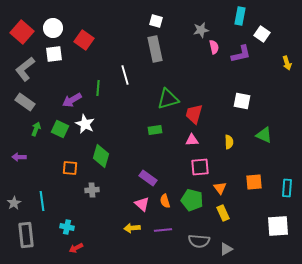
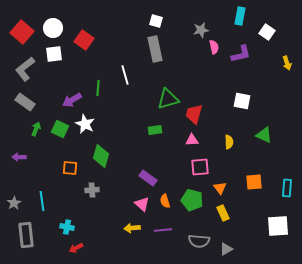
white square at (262, 34): moved 5 px right, 2 px up
